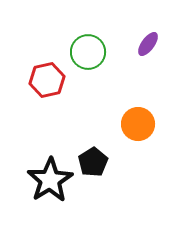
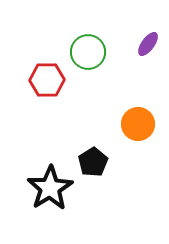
red hexagon: rotated 12 degrees clockwise
black star: moved 8 px down
